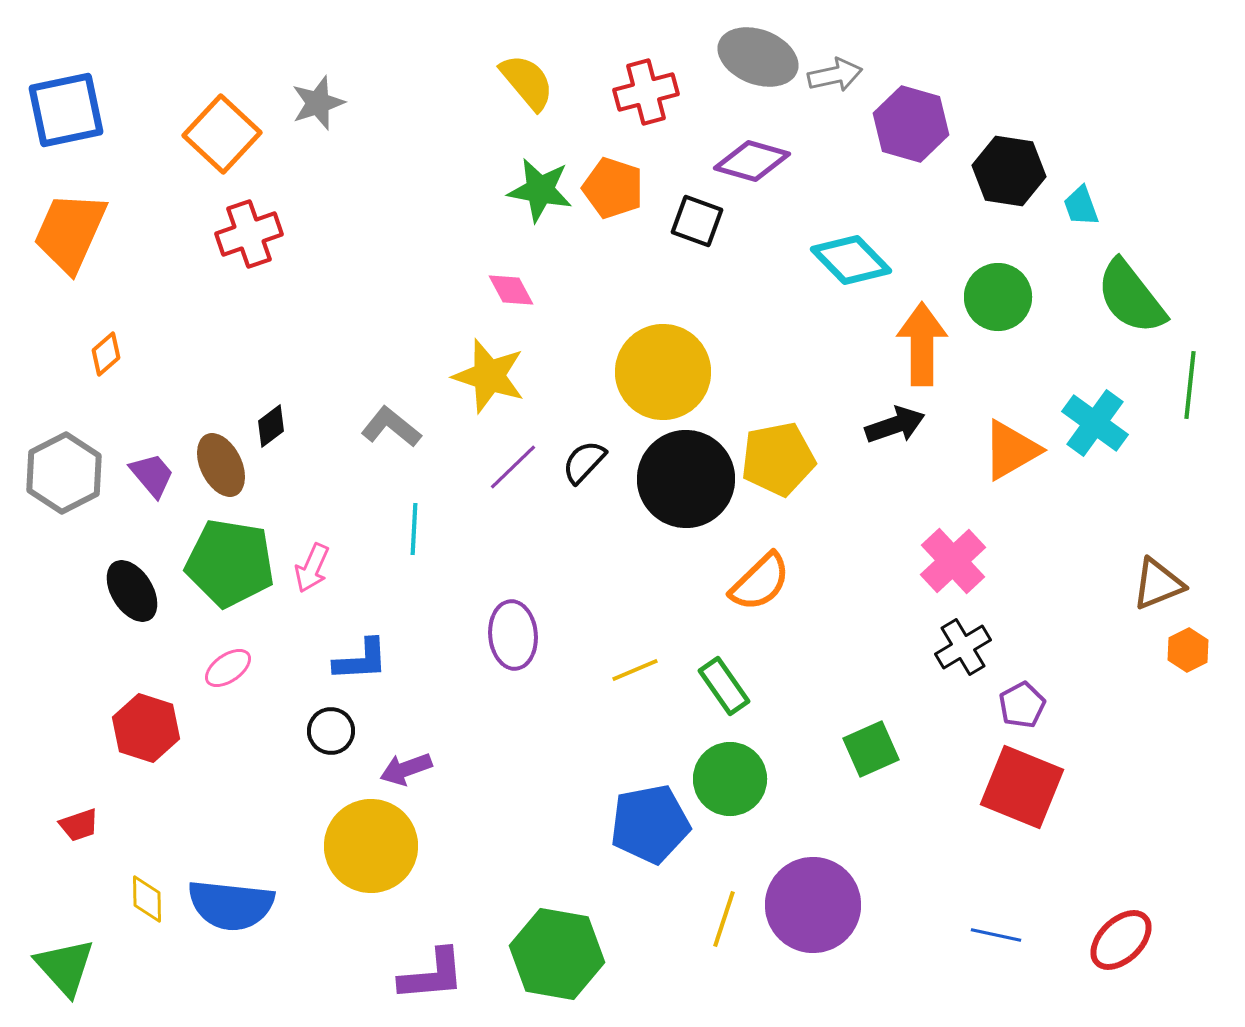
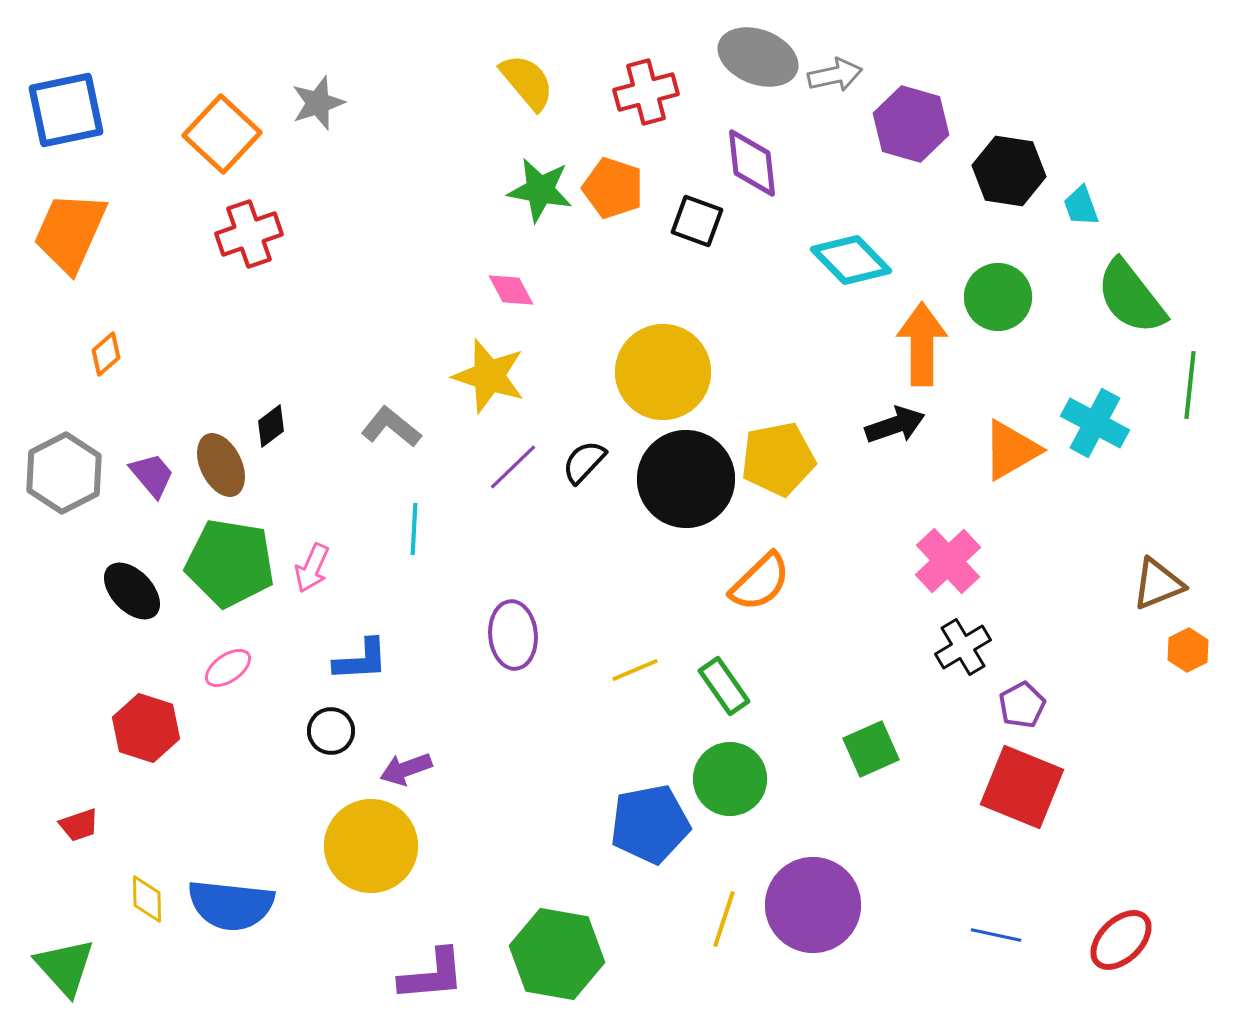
purple diamond at (752, 161): moved 2 px down; rotated 68 degrees clockwise
cyan cross at (1095, 423): rotated 8 degrees counterclockwise
pink cross at (953, 561): moved 5 px left
black ellipse at (132, 591): rotated 12 degrees counterclockwise
